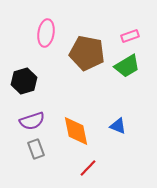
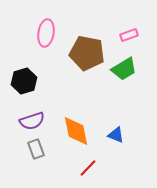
pink rectangle: moved 1 px left, 1 px up
green trapezoid: moved 3 px left, 3 px down
blue triangle: moved 2 px left, 9 px down
